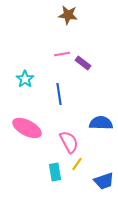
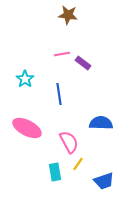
yellow line: moved 1 px right
